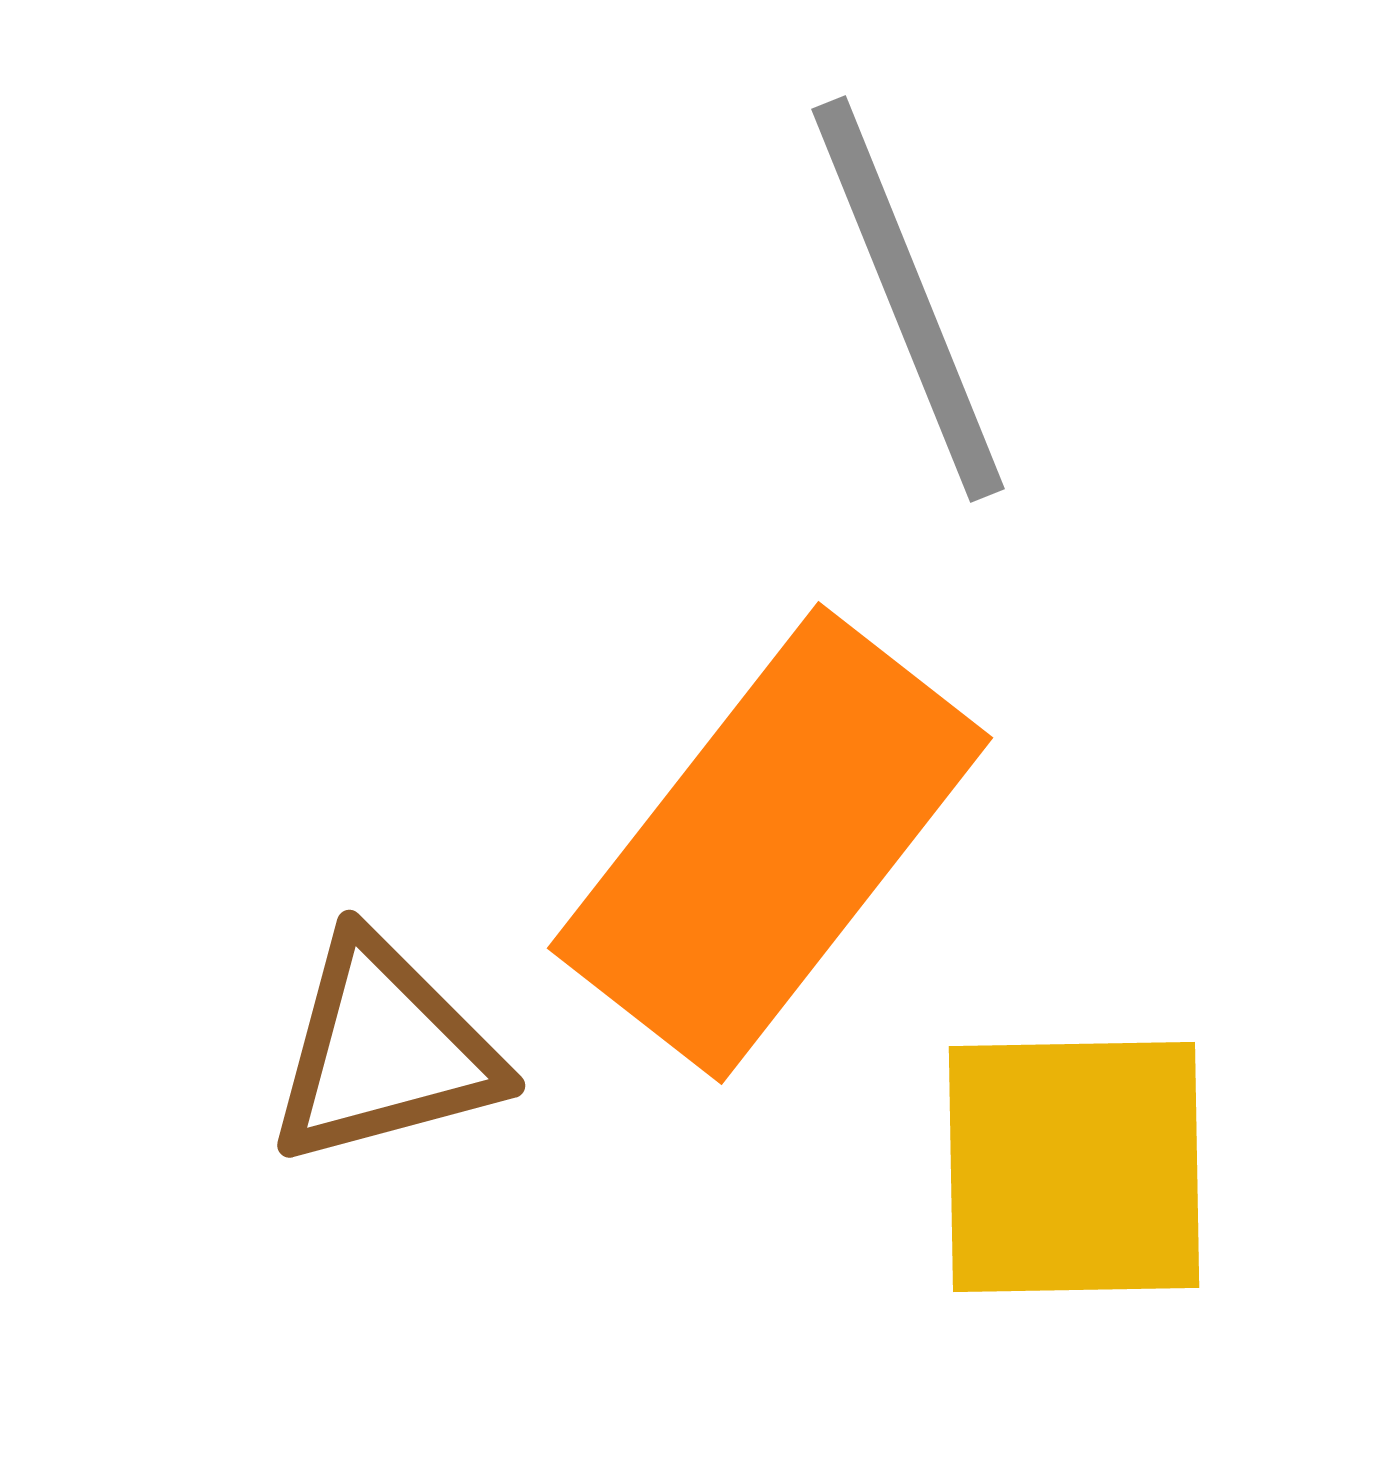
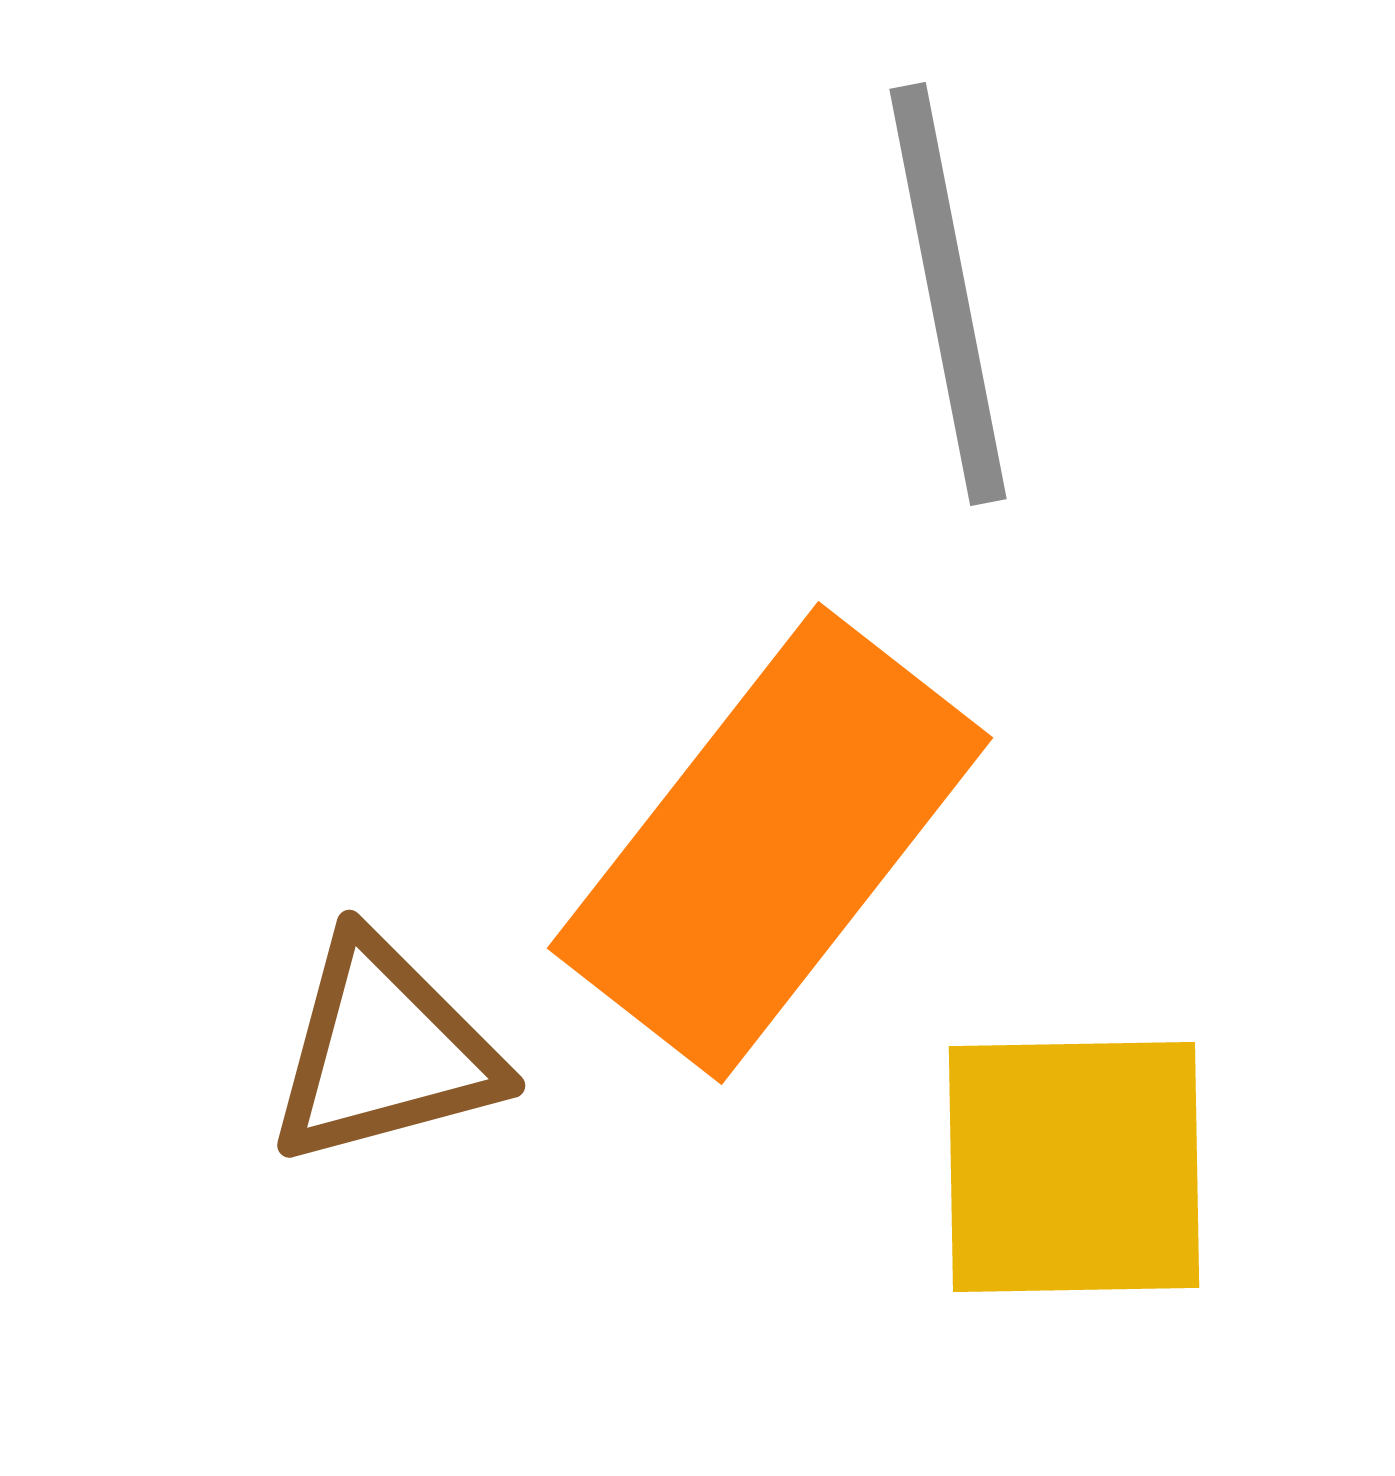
gray line: moved 40 px right, 5 px up; rotated 11 degrees clockwise
